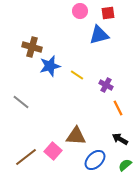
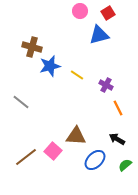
red square: rotated 24 degrees counterclockwise
black arrow: moved 3 px left
